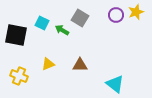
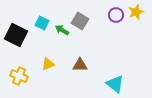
gray square: moved 3 px down
black square: rotated 15 degrees clockwise
